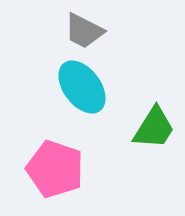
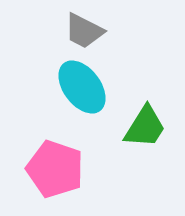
green trapezoid: moved 9 px left, 1 px up
